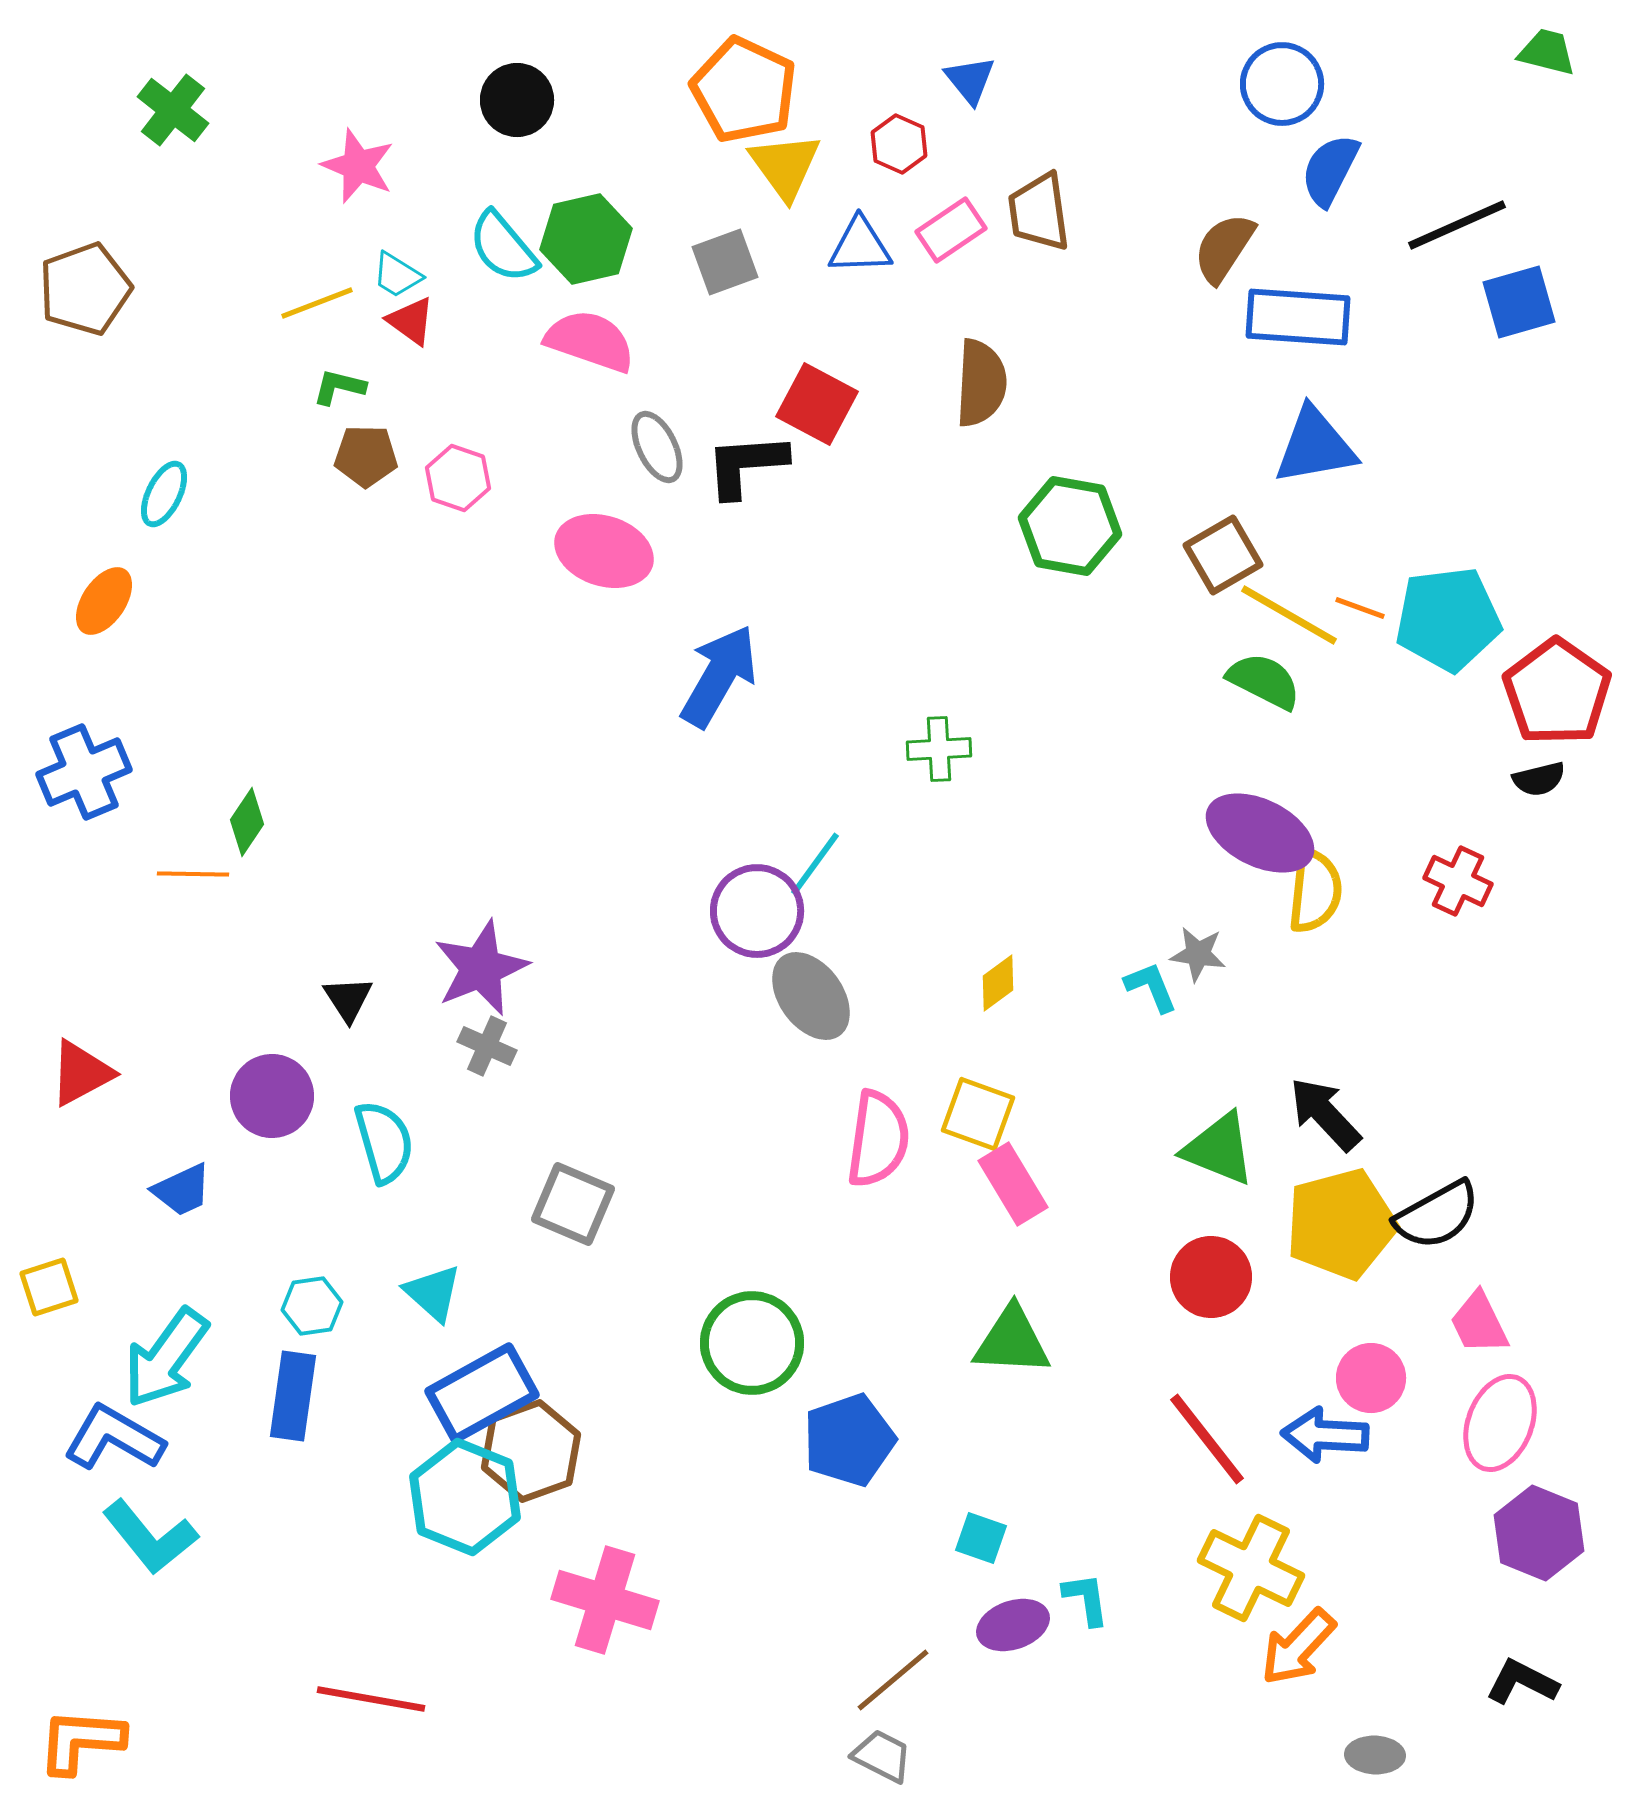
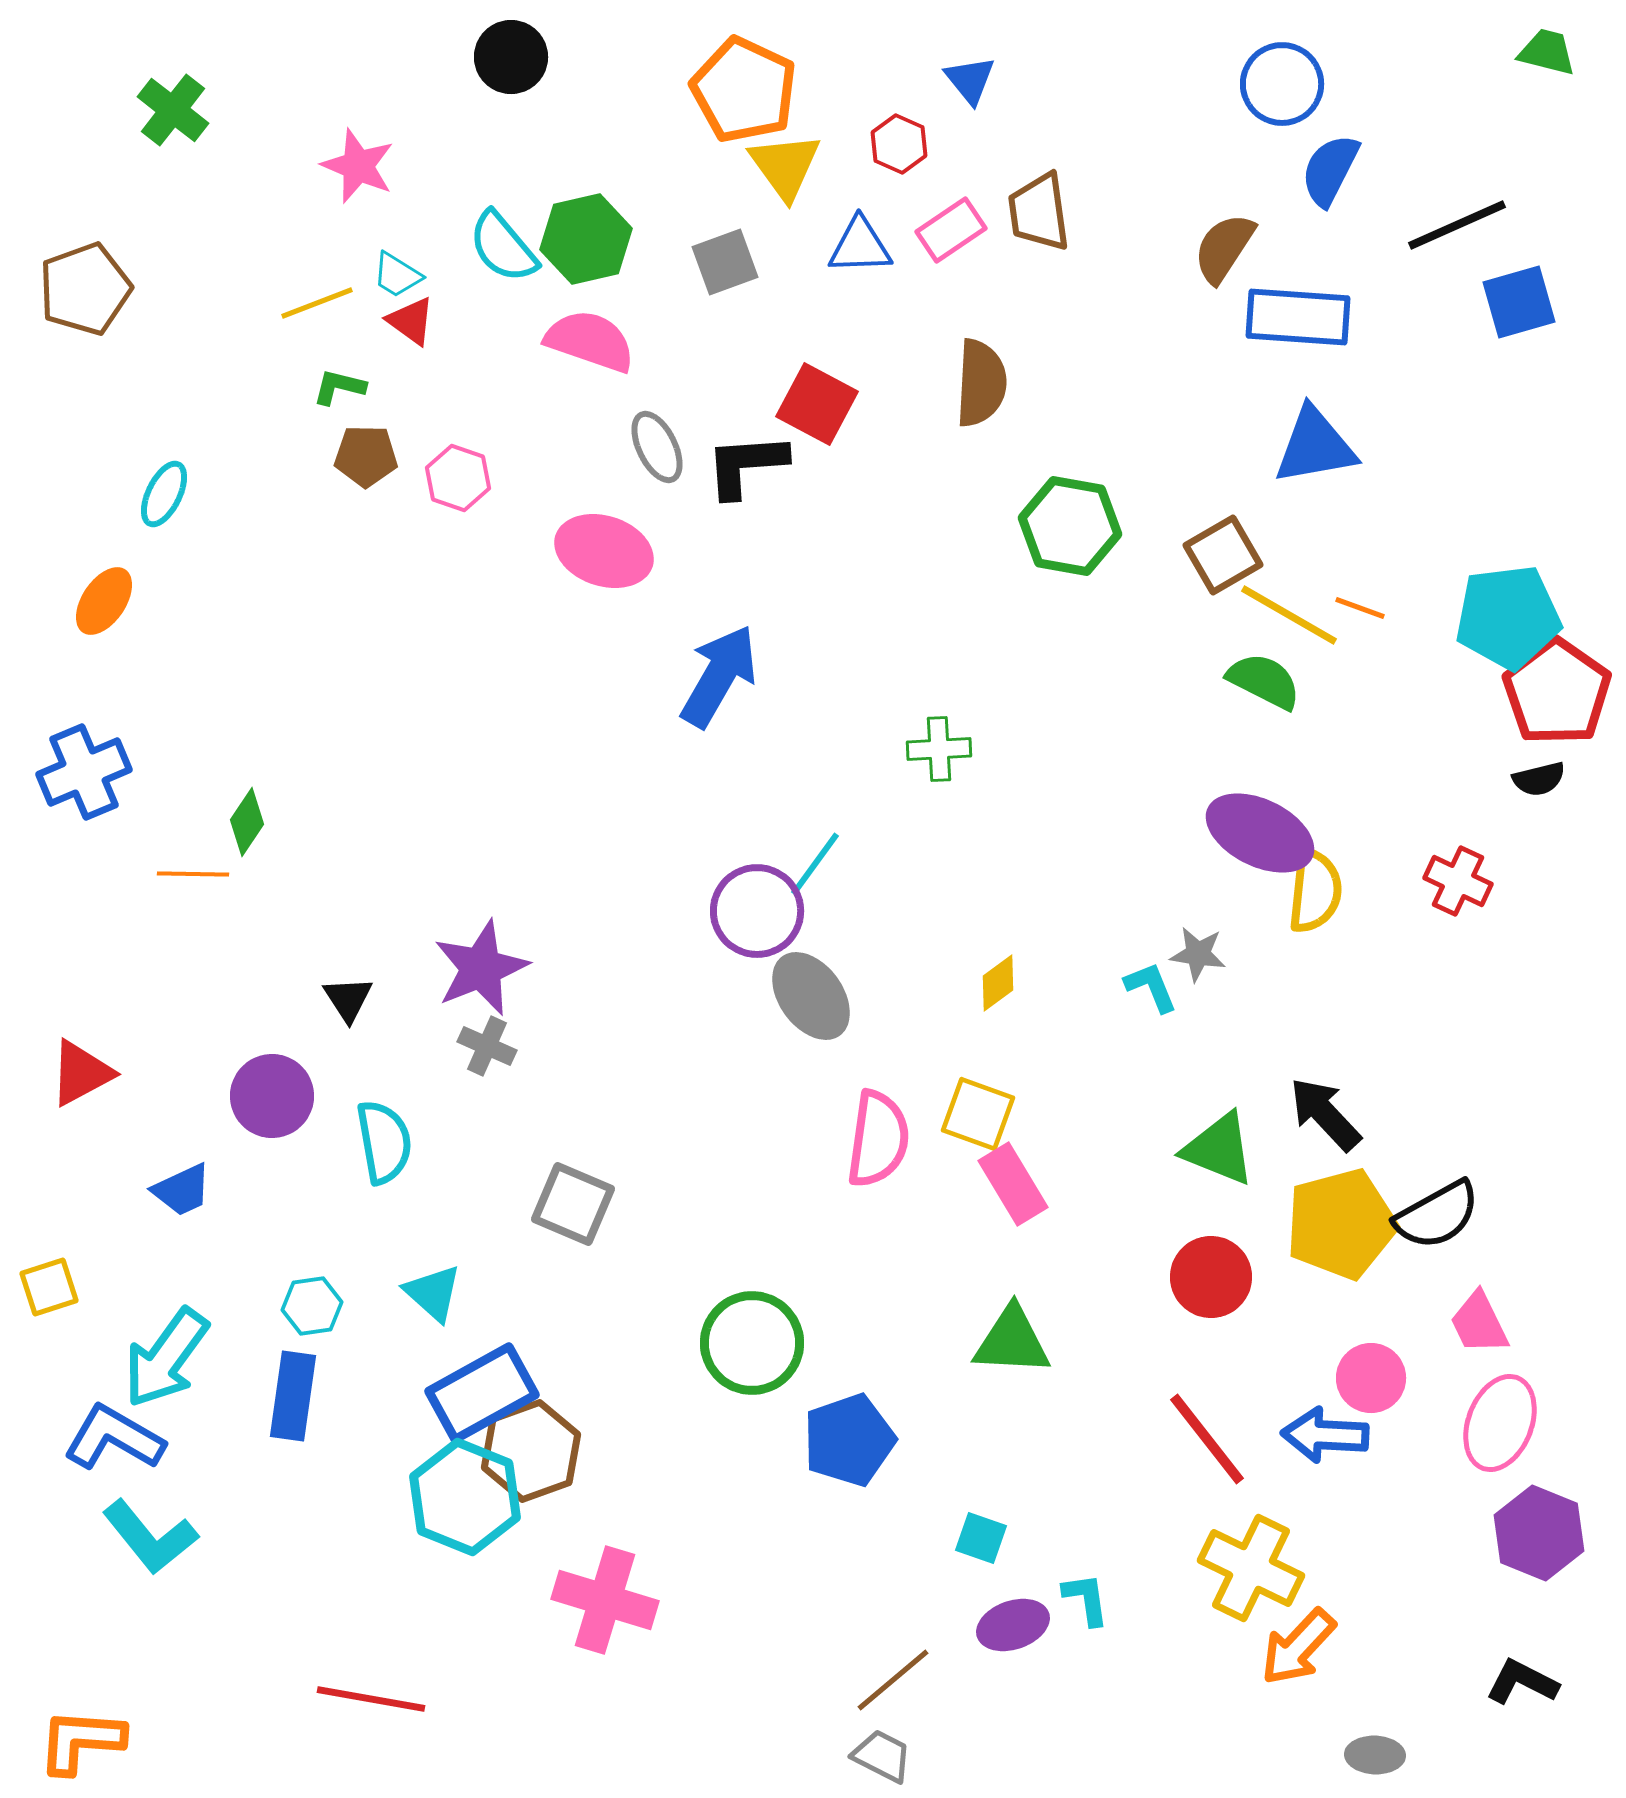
black circle at (517, 100): moved 6 px left, 43 px up
cyan pentagon at (1448, 619): moved 60 px right, 2 px up
cyan semicircle at (384, 1142): rotated 6 degrees clockwise
